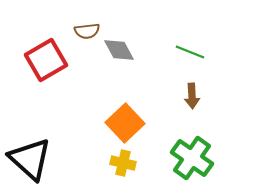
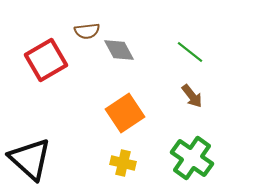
green line: rotated 16 degrees clockwise
brown arrow: rotated 35 degrees counterclockwise
orange square: moved 10 px up; rotated 9 degrees clockwise
